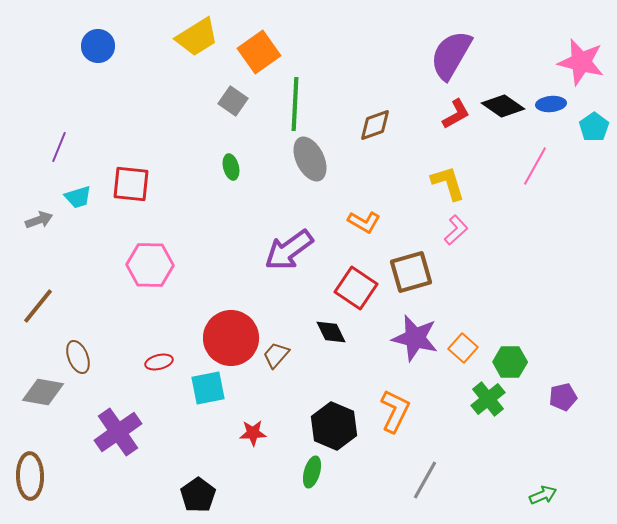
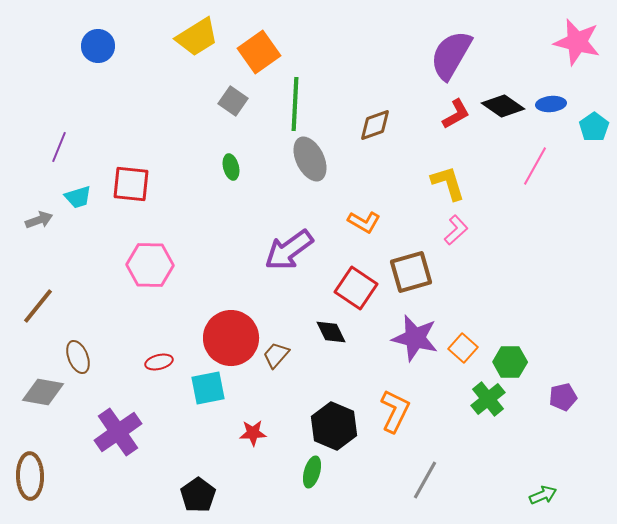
pink star at (581, 62): moved 4 px left, 20 px up
